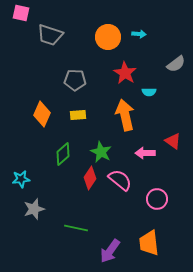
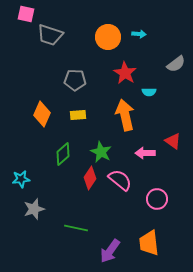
pink square: moved 5 px right, 1 px down
